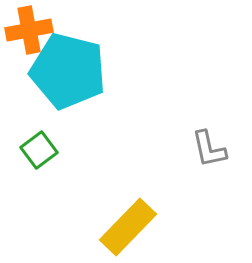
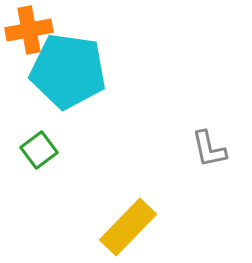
cyan pentagon: rotated 6 degrees counterclockwise
